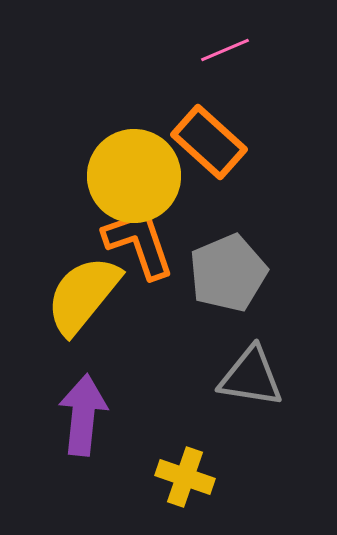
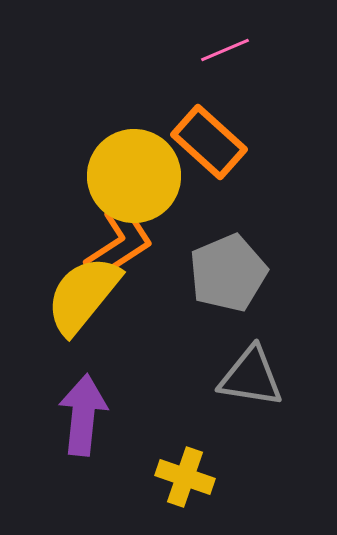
orange L-shape: moved 20 px left; rotated 76 degrees clockwise
